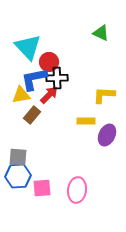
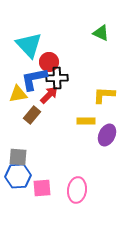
cyan triangle: moved 1 px right, 2 px up
yellow triangle: moved 3 px left, 1 px up
